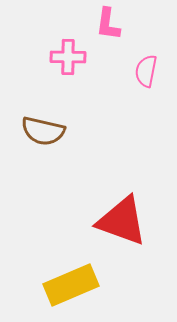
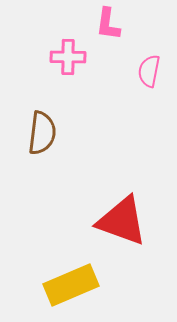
pink semicircle: moved 3 px right
brown semicircle: moved 1 px left, 2 px down; rotated 96 degrees counterclockwise
